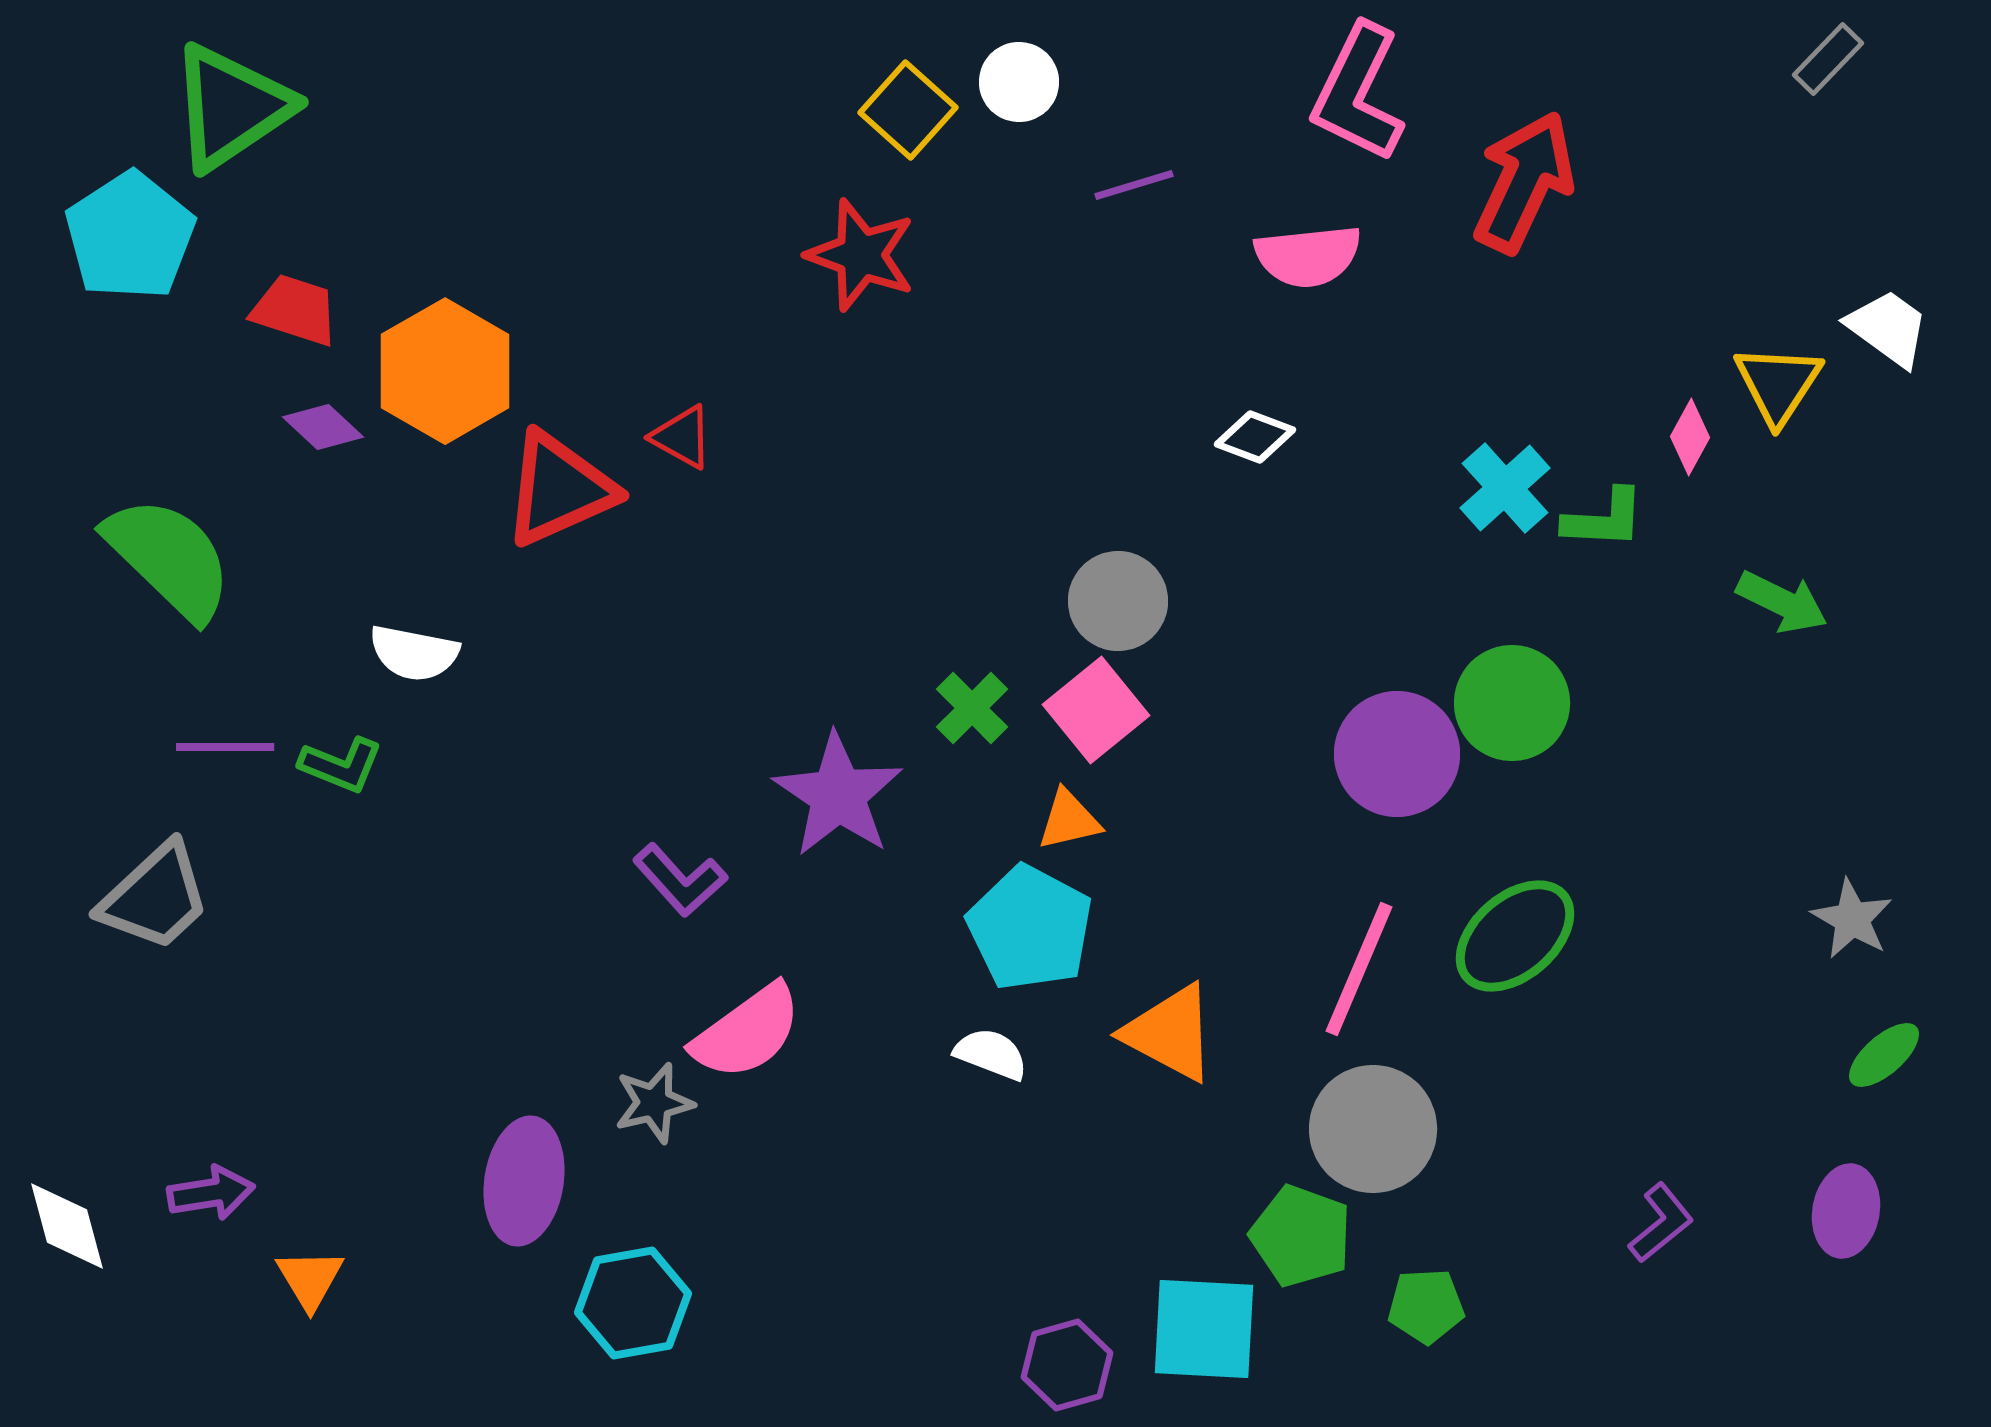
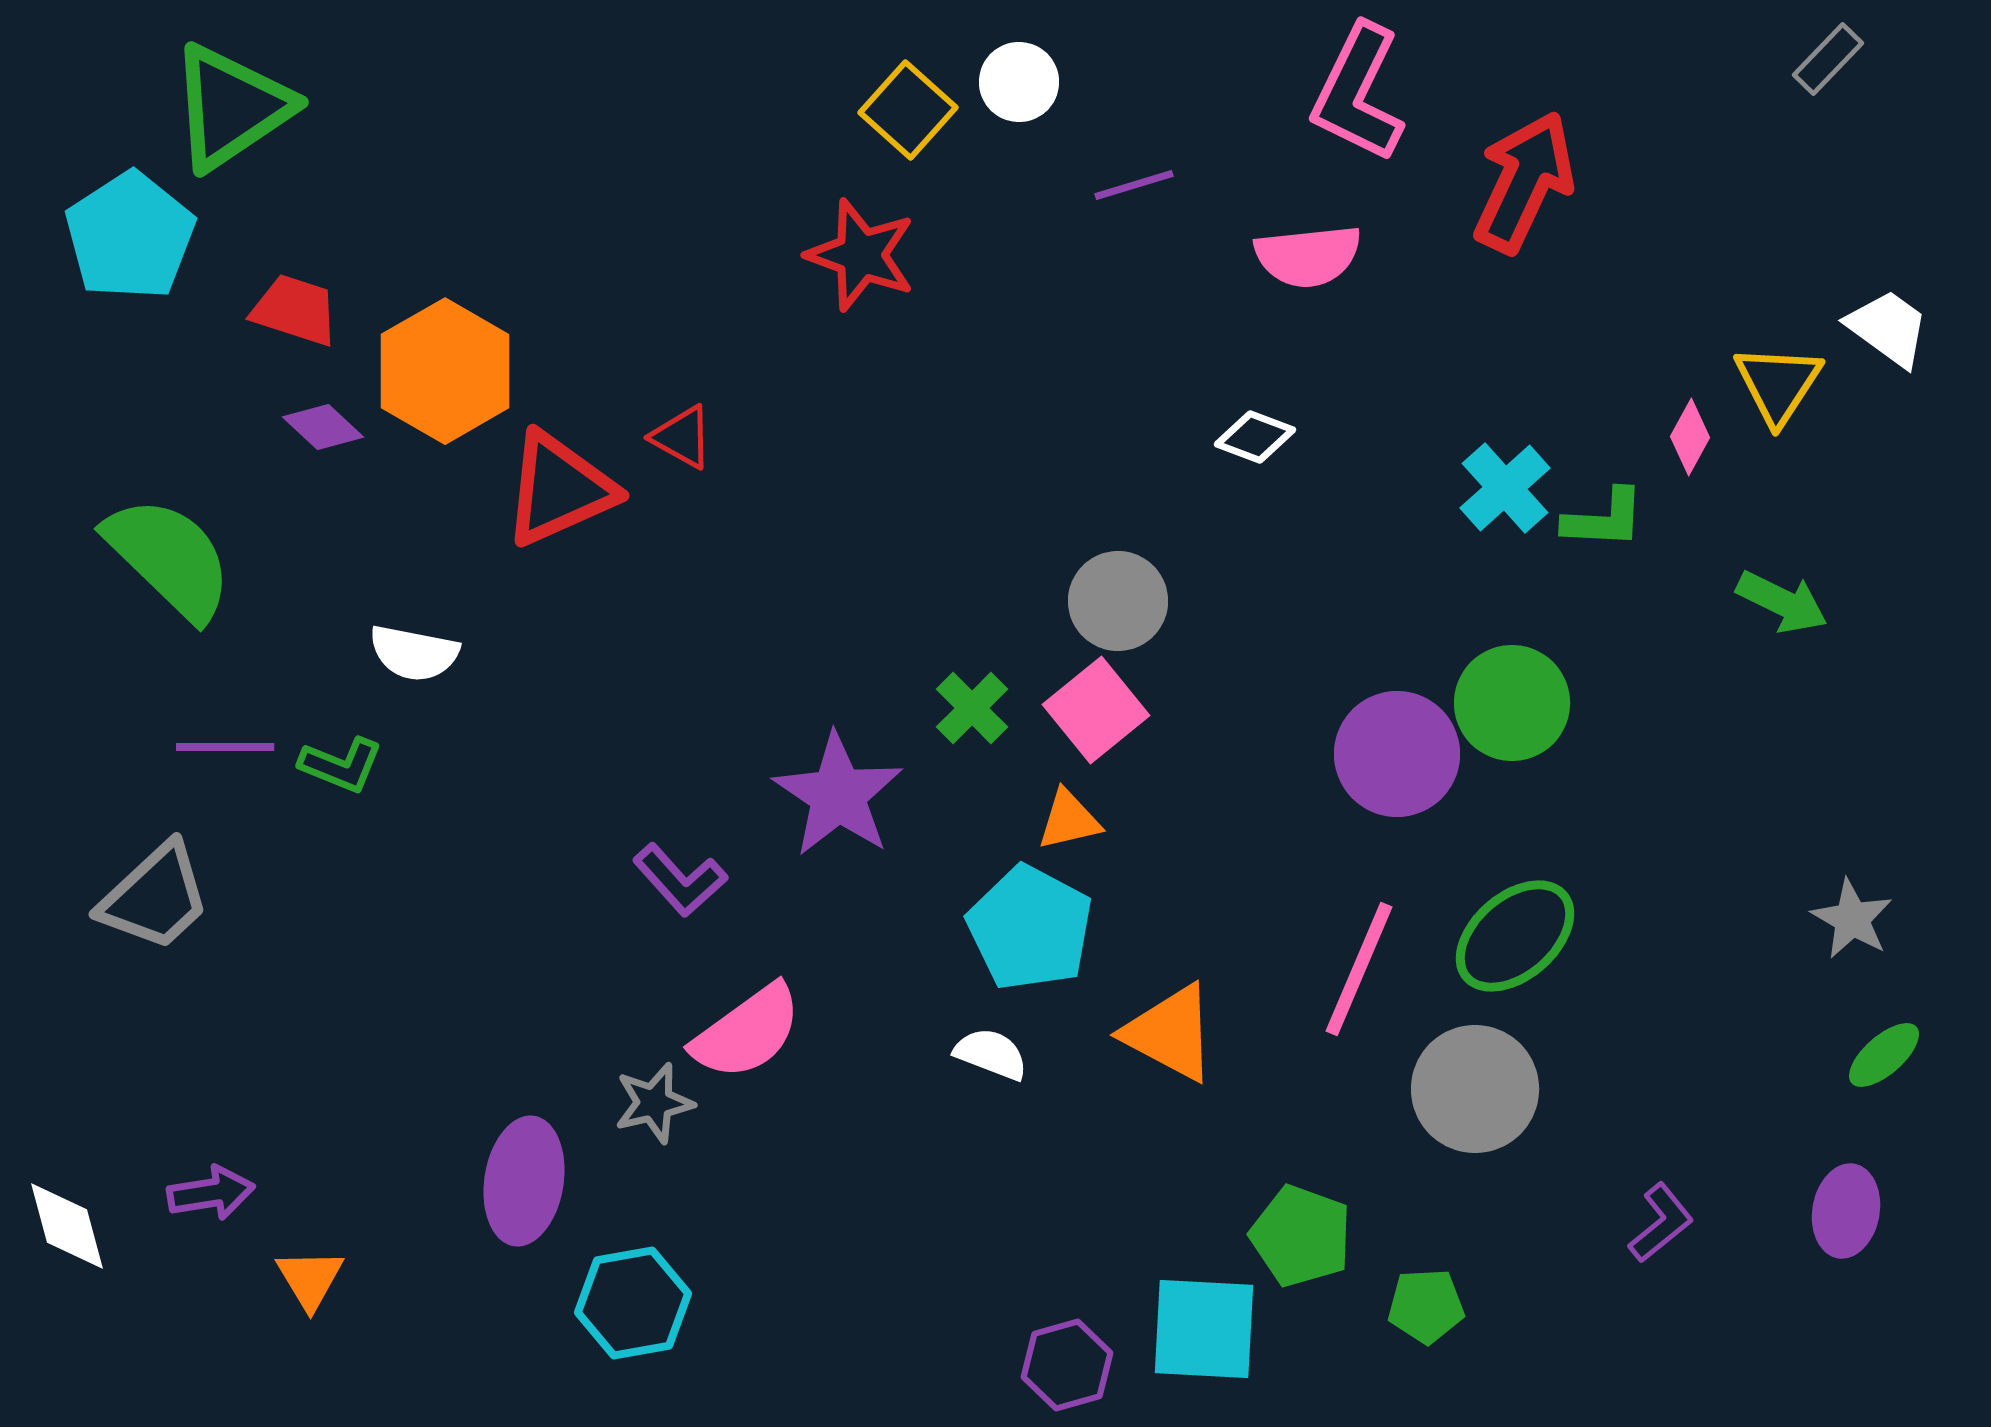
gray circle at (1373, 1129): moved 102 px right, 40 px up
